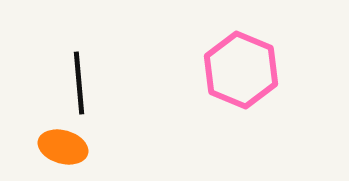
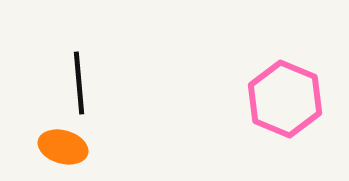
pink hexagon: moved 44 px right, 29 px down
